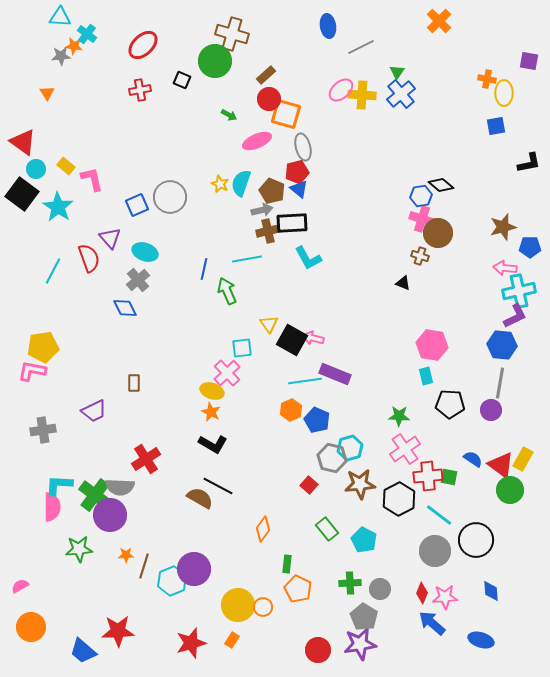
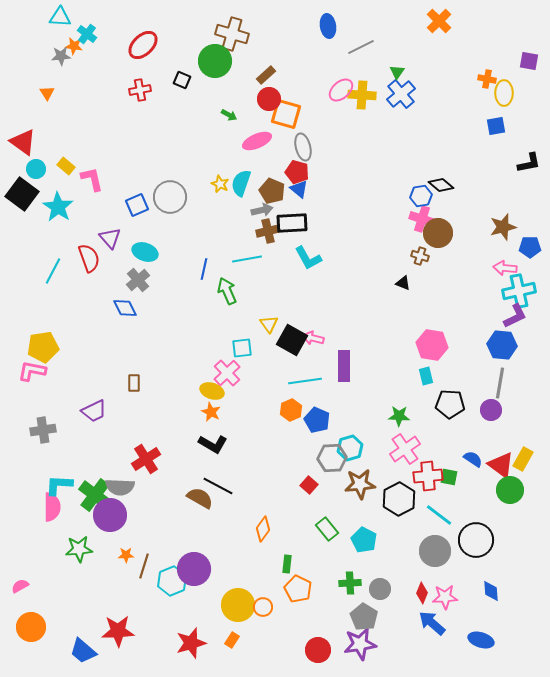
red pentagon at (297, 172): rotated 30 degrees clockwise
purple rectangle at (335, 374): moved 9 px right, 8 px up; rotated 68 degrees clockwise
gray hexagon at (332, 458): rotated 16 degrees counterclockwise
